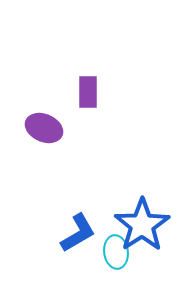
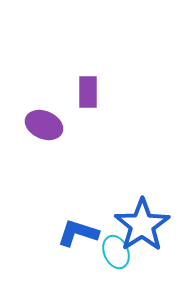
purple ellipse: moved 3 px up
blue L-shape: rotated 132 degrees counterclockwise
cyan ellipse: rotated 16 degrees counterclockwise
